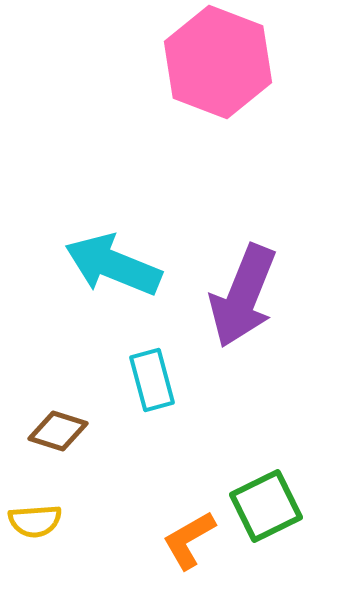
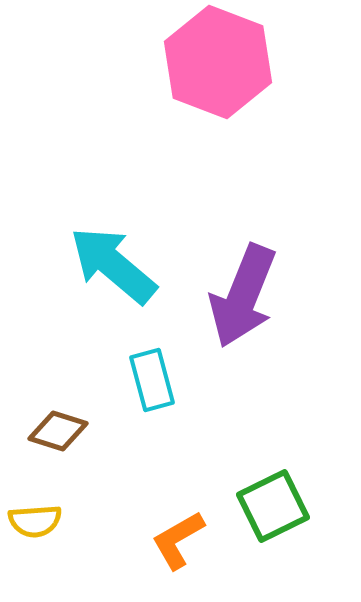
cyan arrow: rotated 18 degrees clockwise
green square: moved 7 px right
orange L-shape: moved 11 px left
